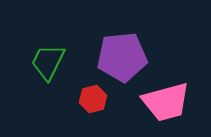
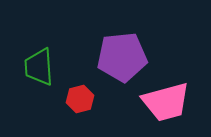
green trapezoid: moved 9 px left, 5 px down; rotated 30 degrees counterclockwise
red hexagon: moved 13 px left
